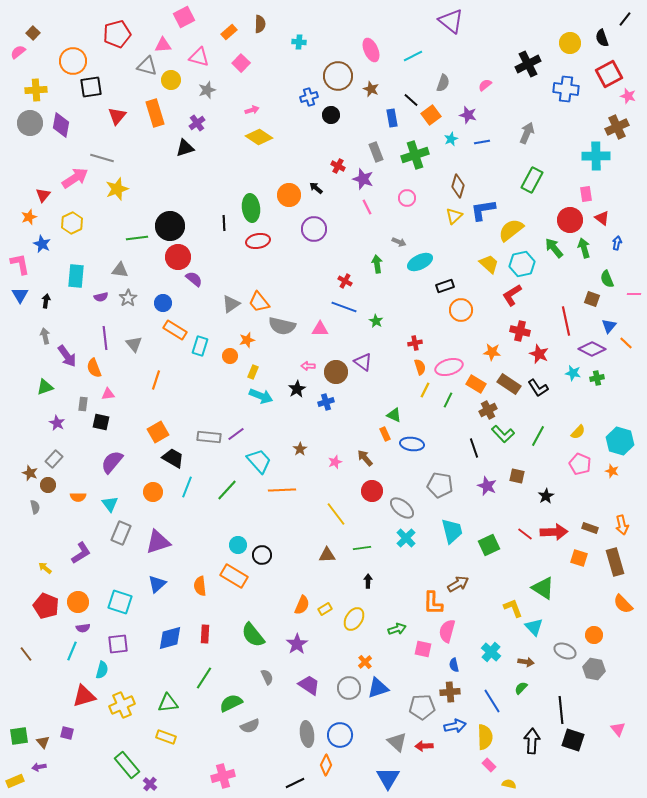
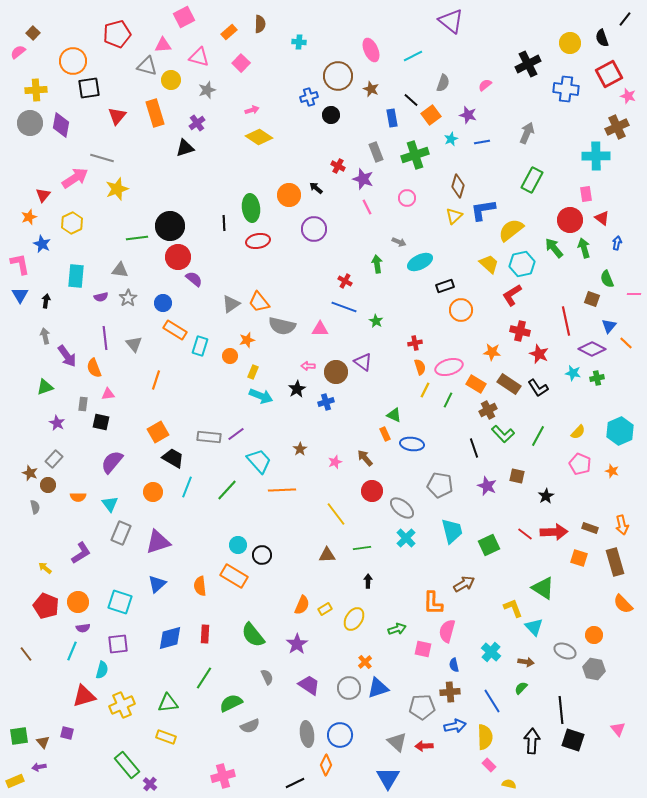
black square at (91, 87): moved 2 px left, 1 px down
cyan hexagon at (620, 441): moved 10 px up; rotated 20 degrees clockwise
brown arrow at (458, 584): moved 6 px right
